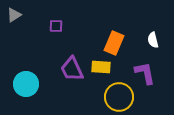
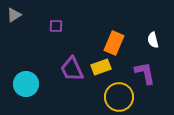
yellow rectangle: rotated 24 degrees counterclockwise
